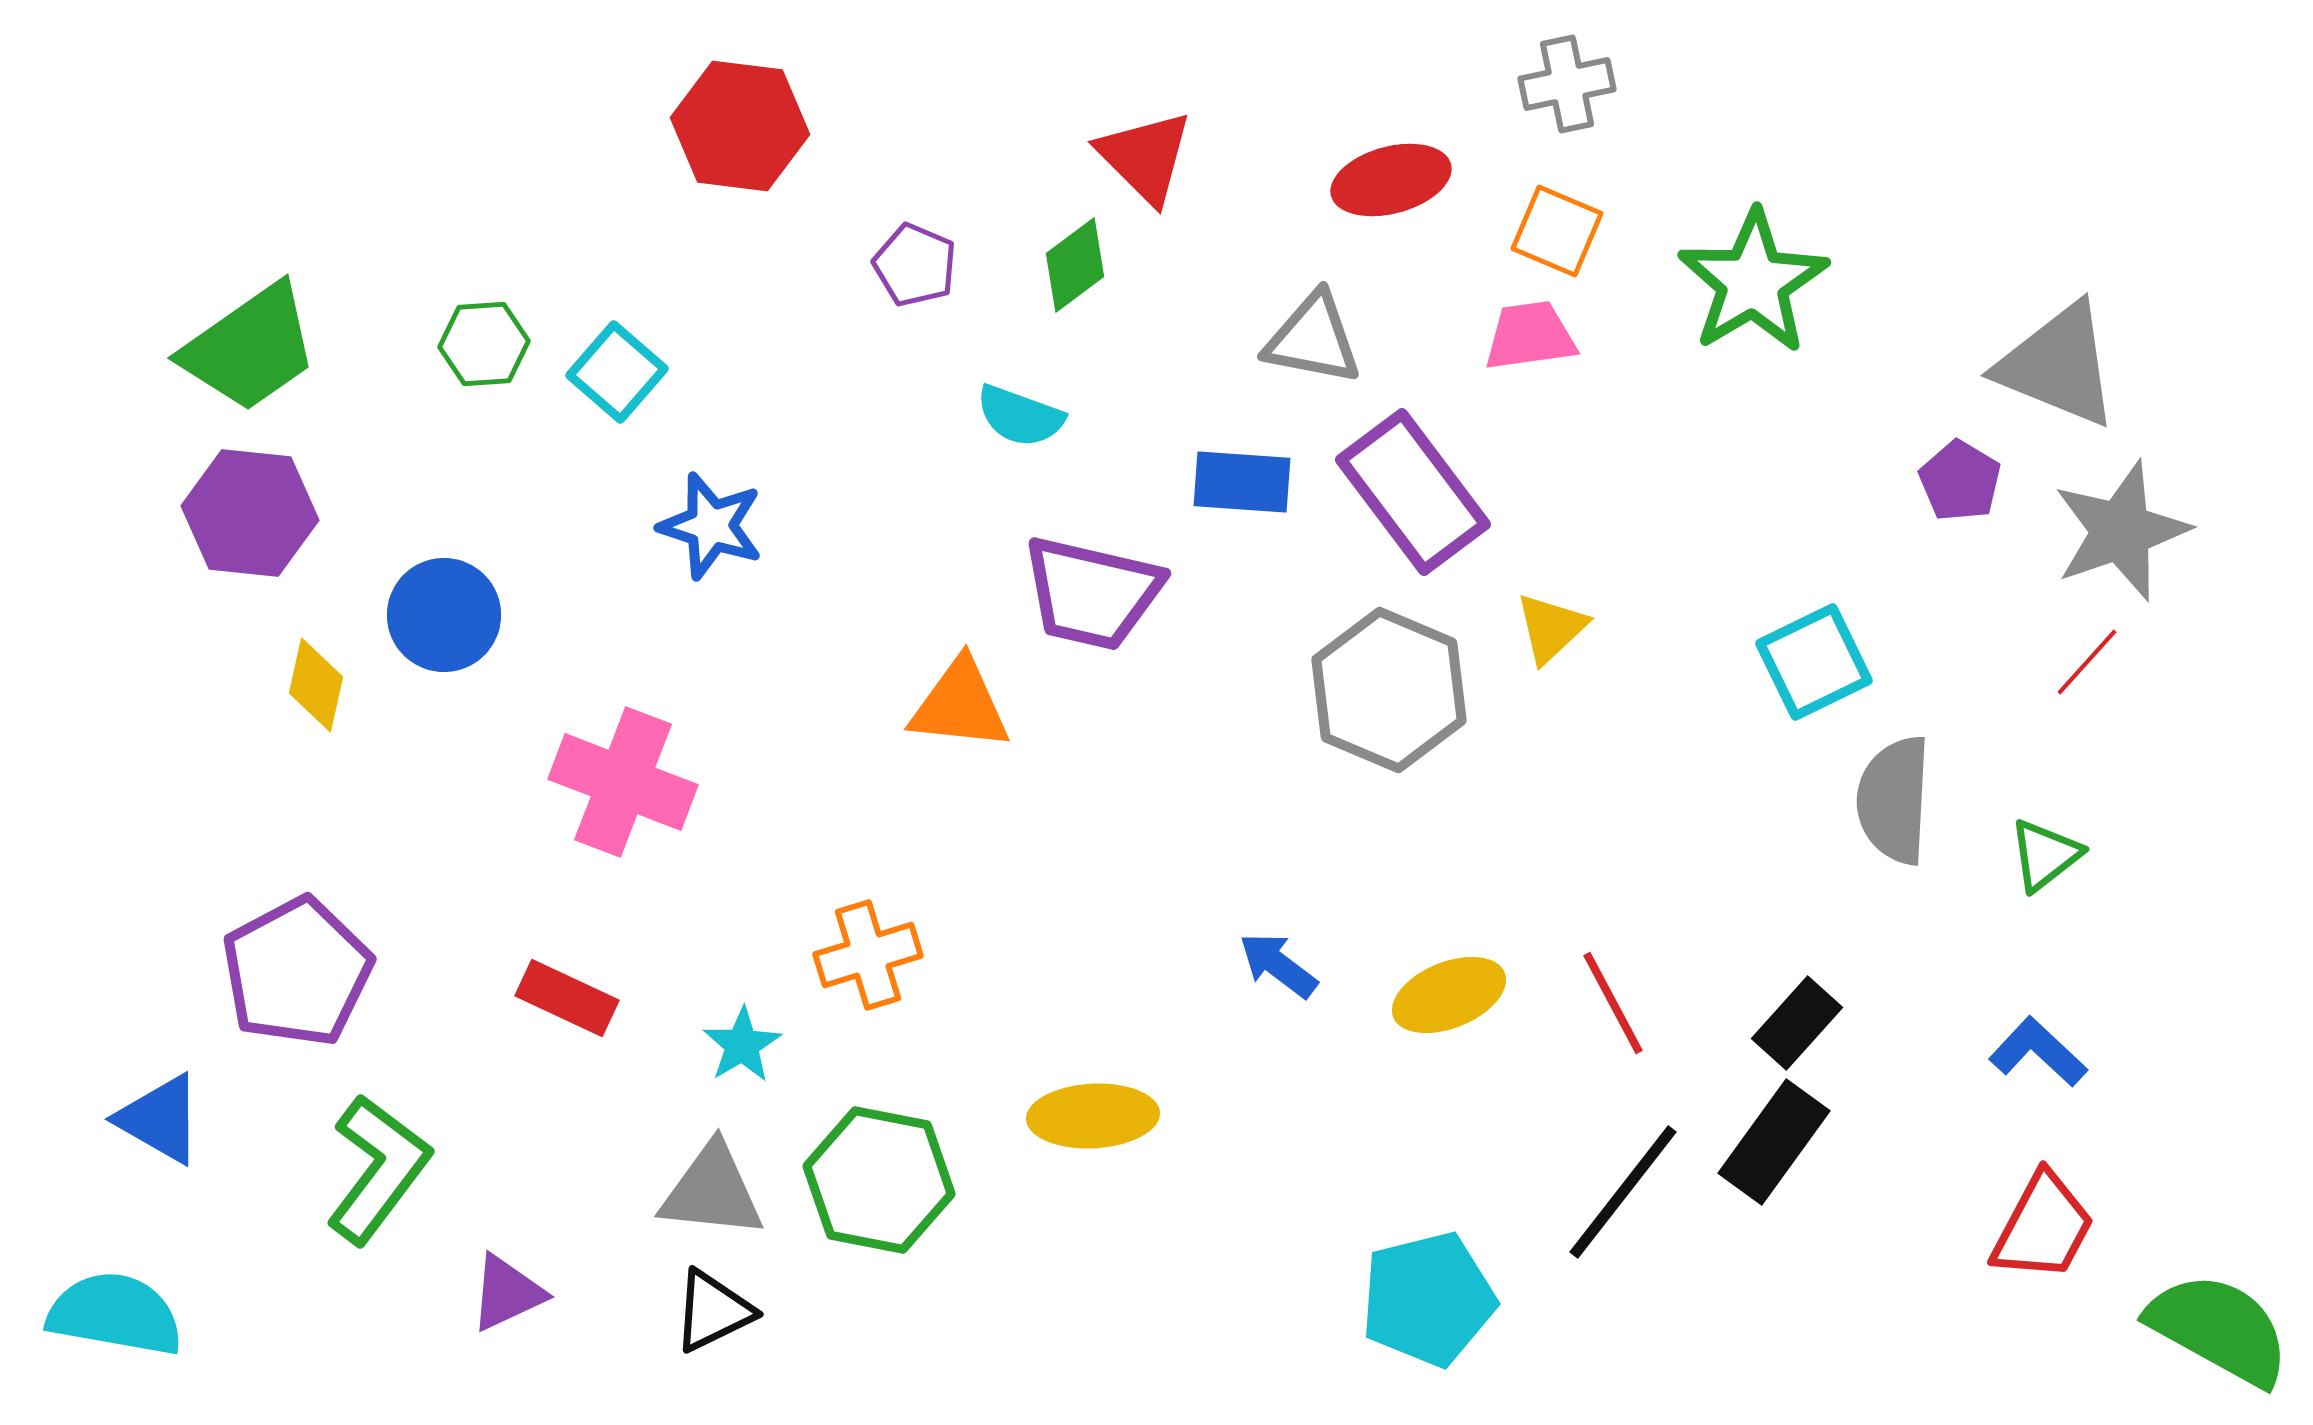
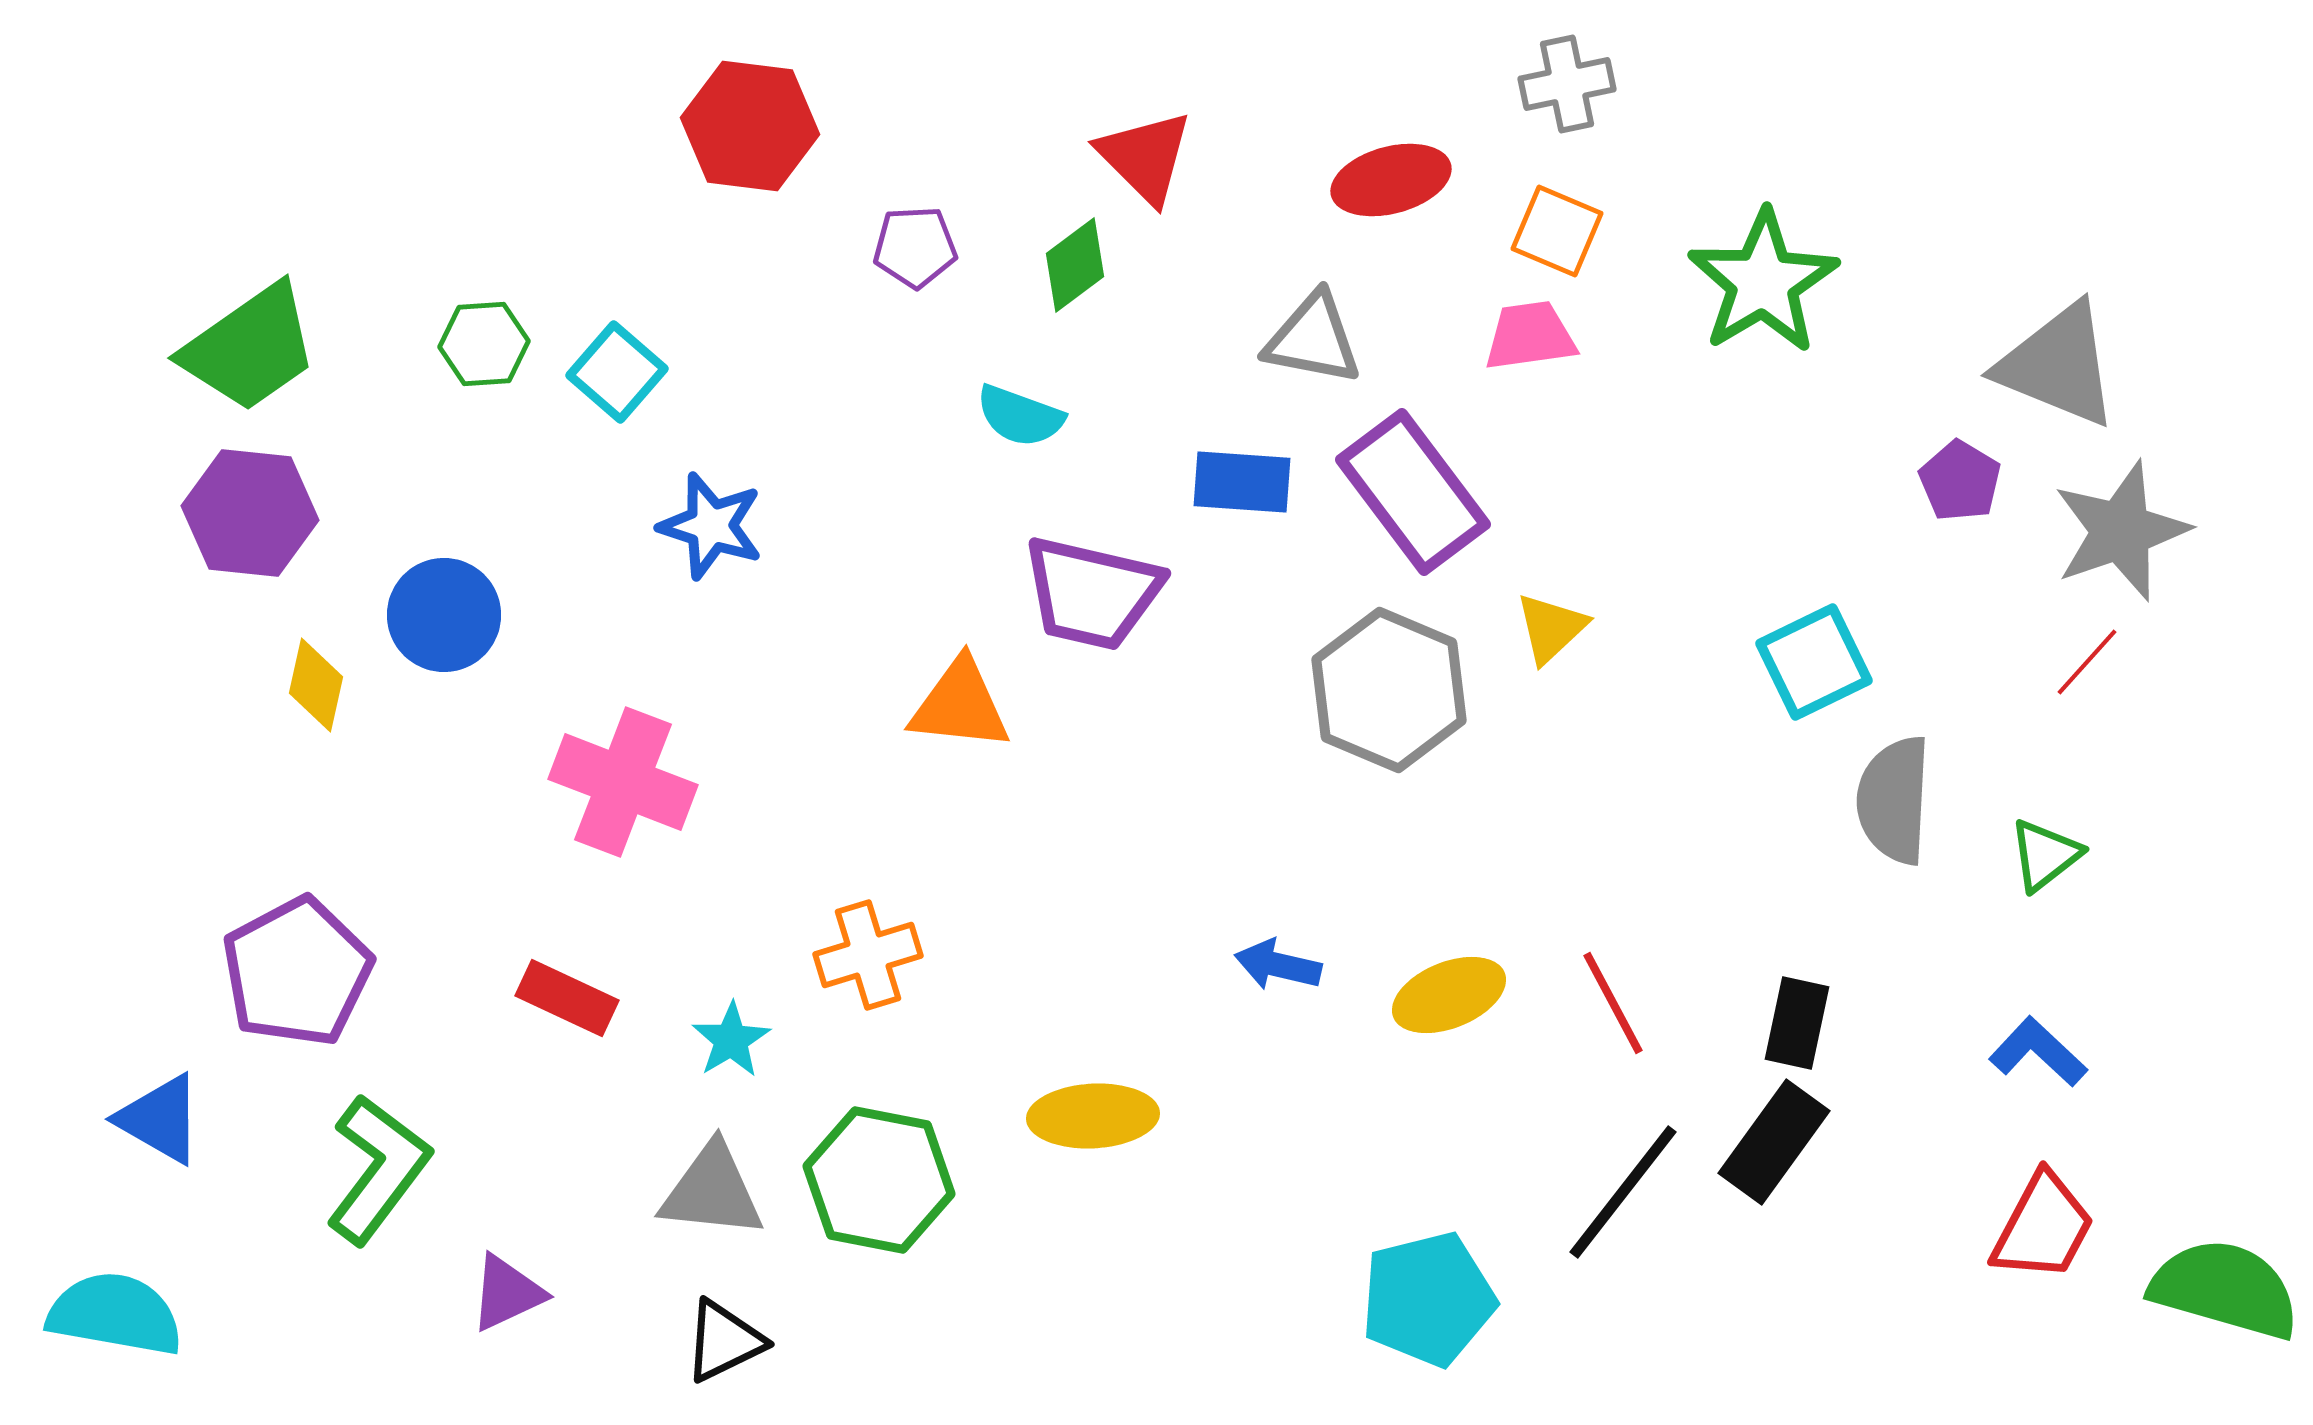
red hexagon at (740, 126): moved 10 px right
purple pentagon at (915, 265): moved 18 px up; rotated 26 degrees counterclockwise
green star at (1753, 282): moved 10 px right
blue arrow at (1278, 965): rotated 24 degrees counterclockwise
black rectangle at (1797, 1023): rotated 30 degrees counterclockwise
cyan star at (742, 1045): moved 11 px left, 5 px up
black triangle at (713, 1311): moved 11 px right, 30 px down
green semicircle at (2219, 1329): moved 6 px right, 40 px up; rotated 13 degrees counterclockwise
